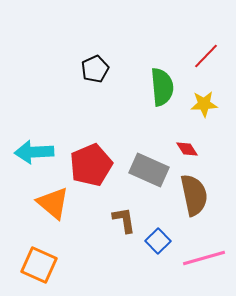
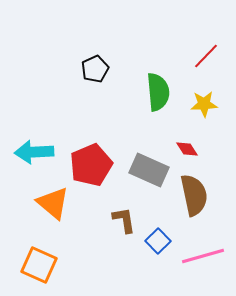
green semicircle: moved 4 px left, 5 px down
pink line: moved 1 px left, 2 px up
